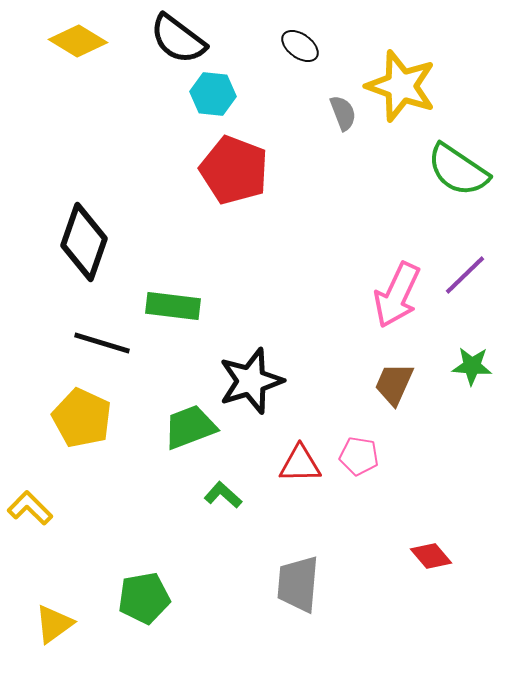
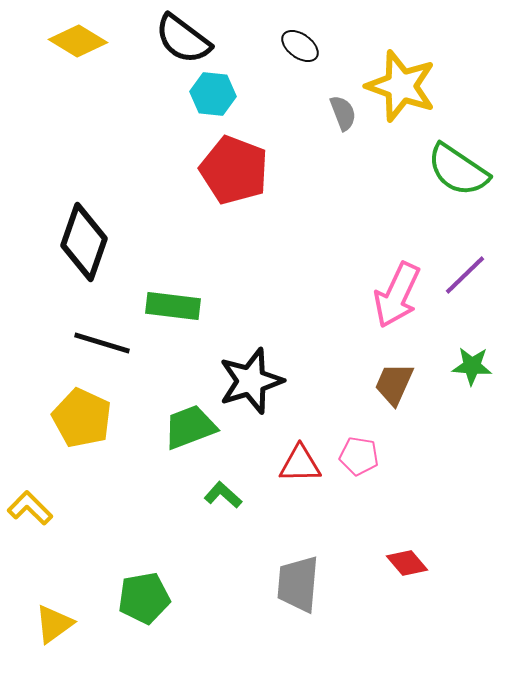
black semicircle: moved 5 px right
red diamond: moved 24 px left, 7 px down
